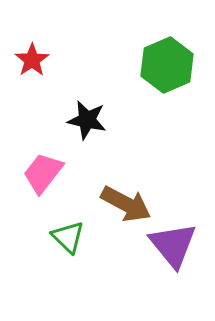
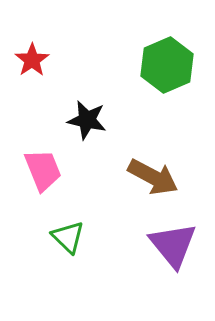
pink trapezoid: moved 3 px up; rotated 120 degrees clockwise
brown arrow: moved 27 px right, 27 px up
